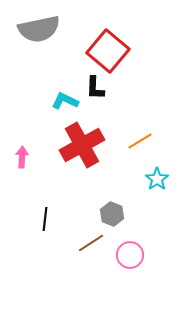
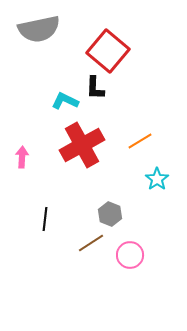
gray hexagon: moved 2 px left
